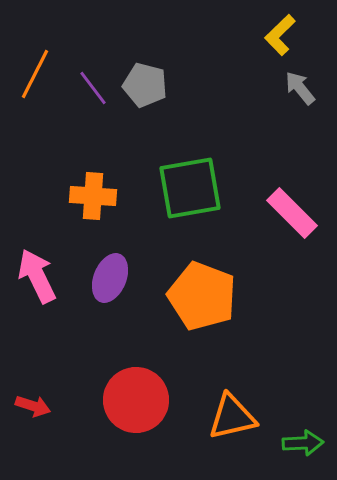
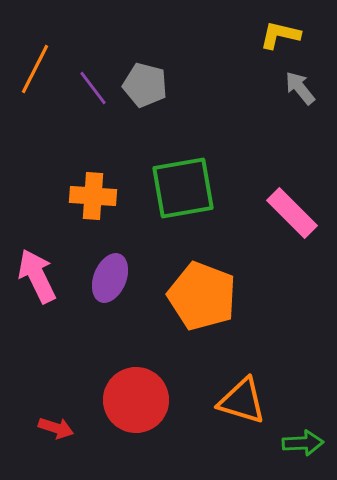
yellow L-shape: rotated 57 degrees clockwise
orange line: moved 5 px up
green square: moved 7 px left
red arrow: moved 23 px right, 22 px down
orange triangle: moved 10 px right, 16 px up; rotated 30 degrees clockwise
